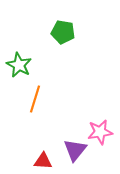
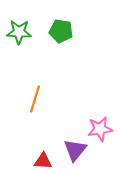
green pentagon: moved 2 px left, 1 px up
green star: moved 33 px up; rotated 25 degrees counterclockwise
pink star: moved 3 px up
